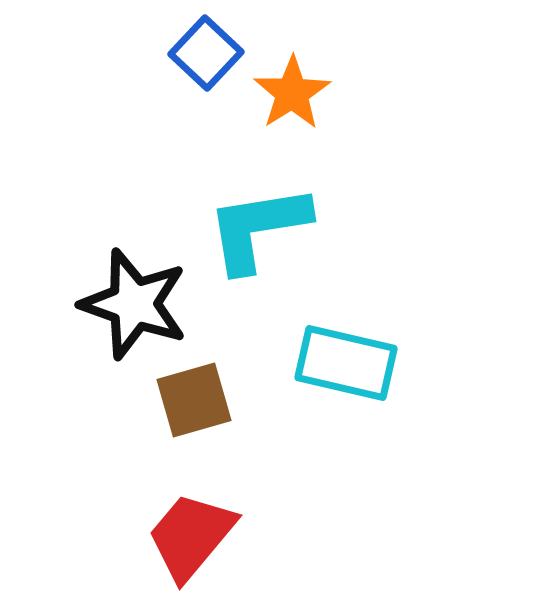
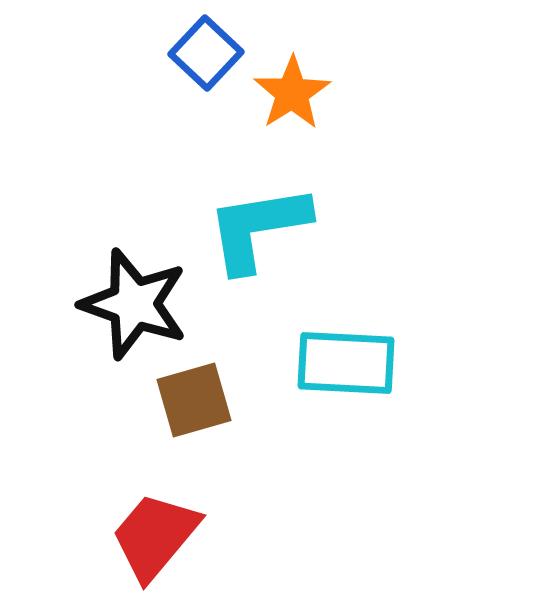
cyan rectangle: rotated 10 degrees counterclockwise
red trapezoid: moved 36 px left
